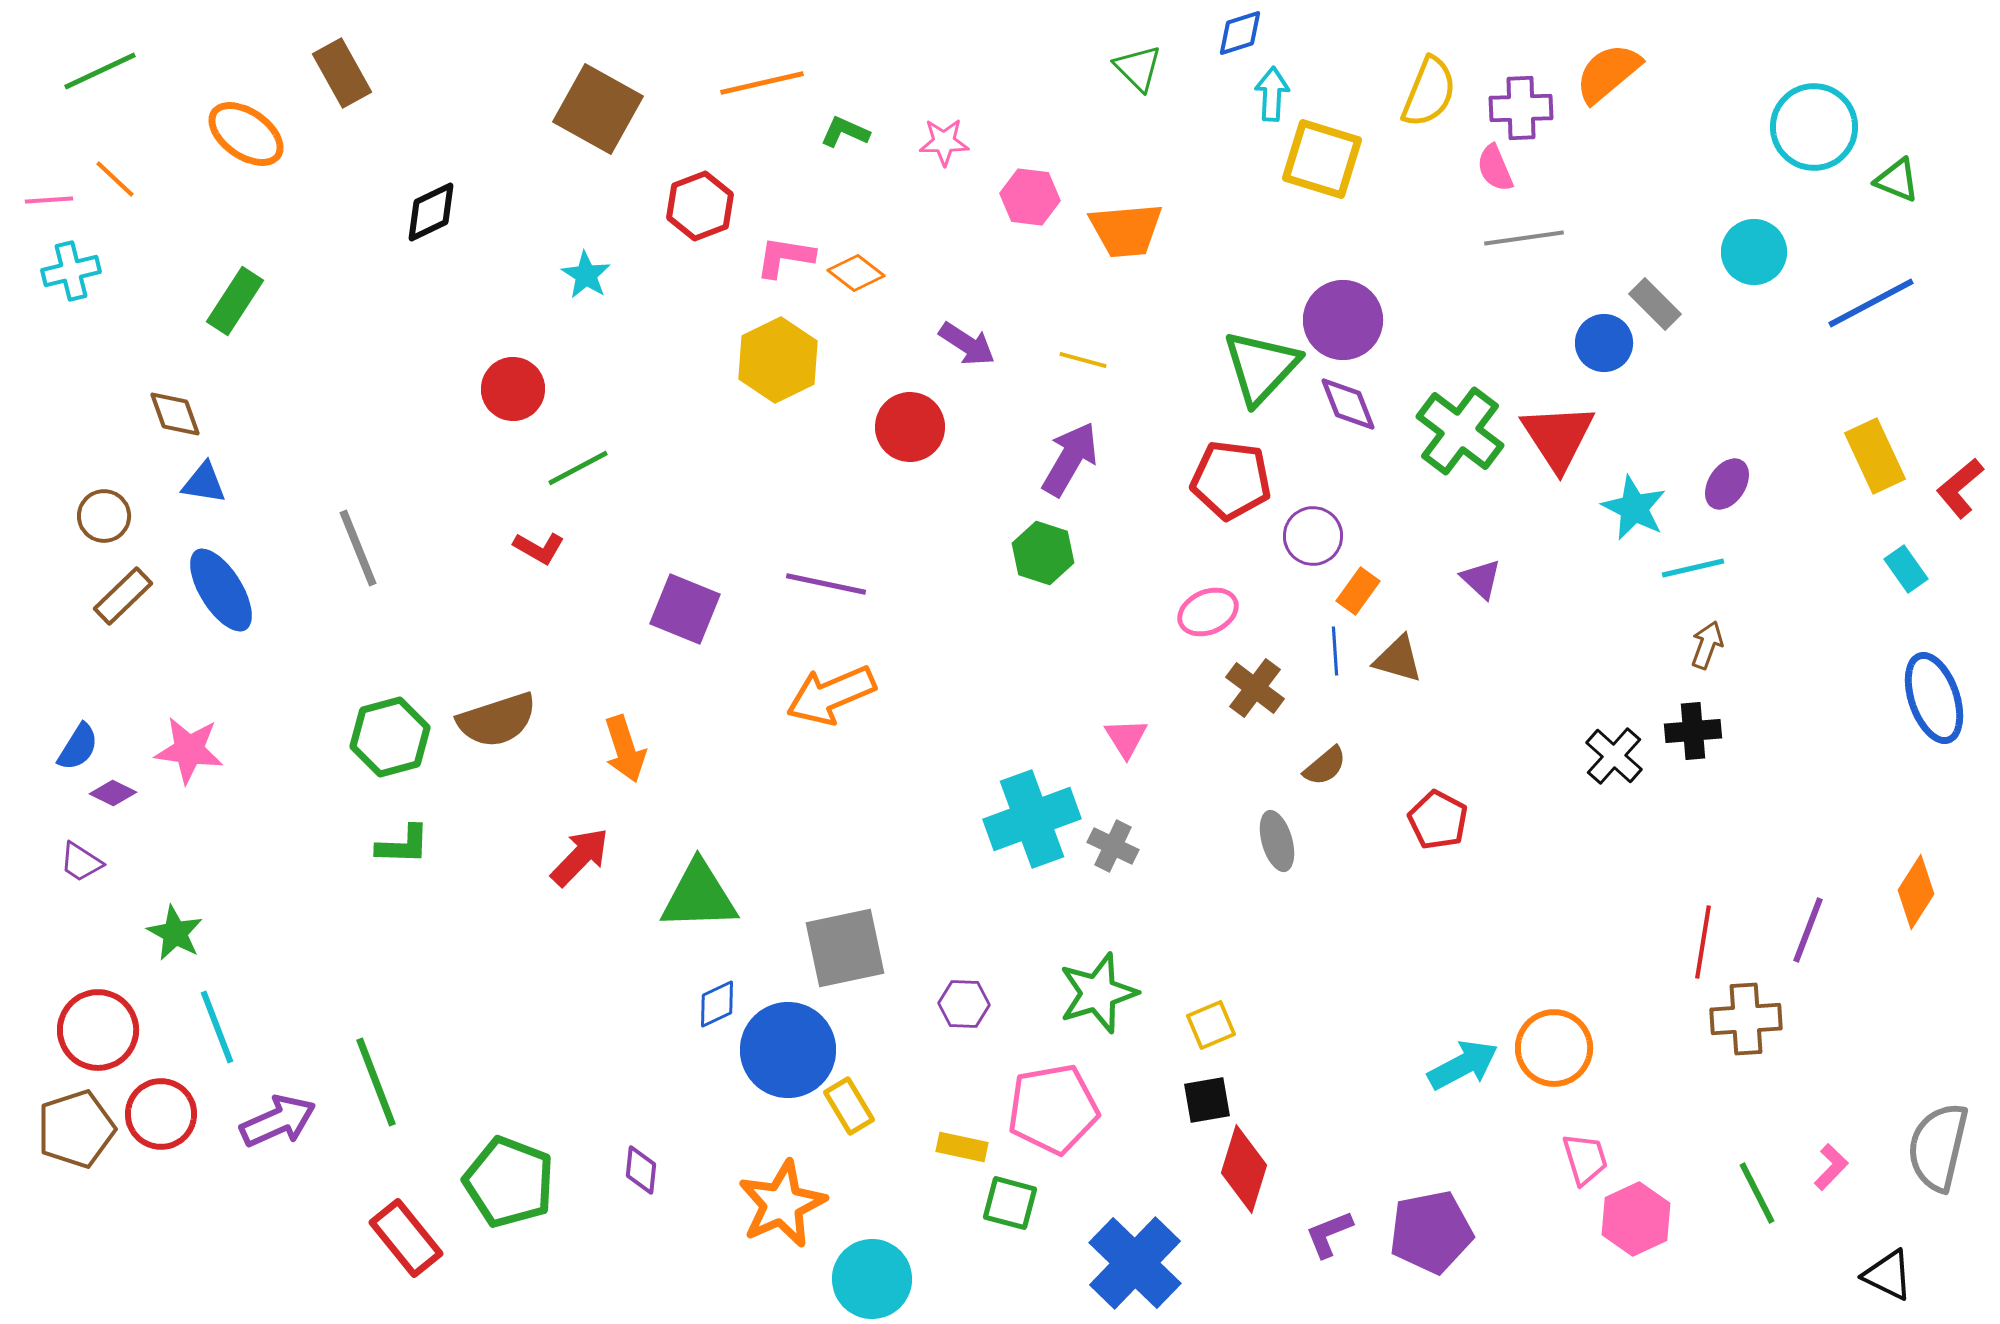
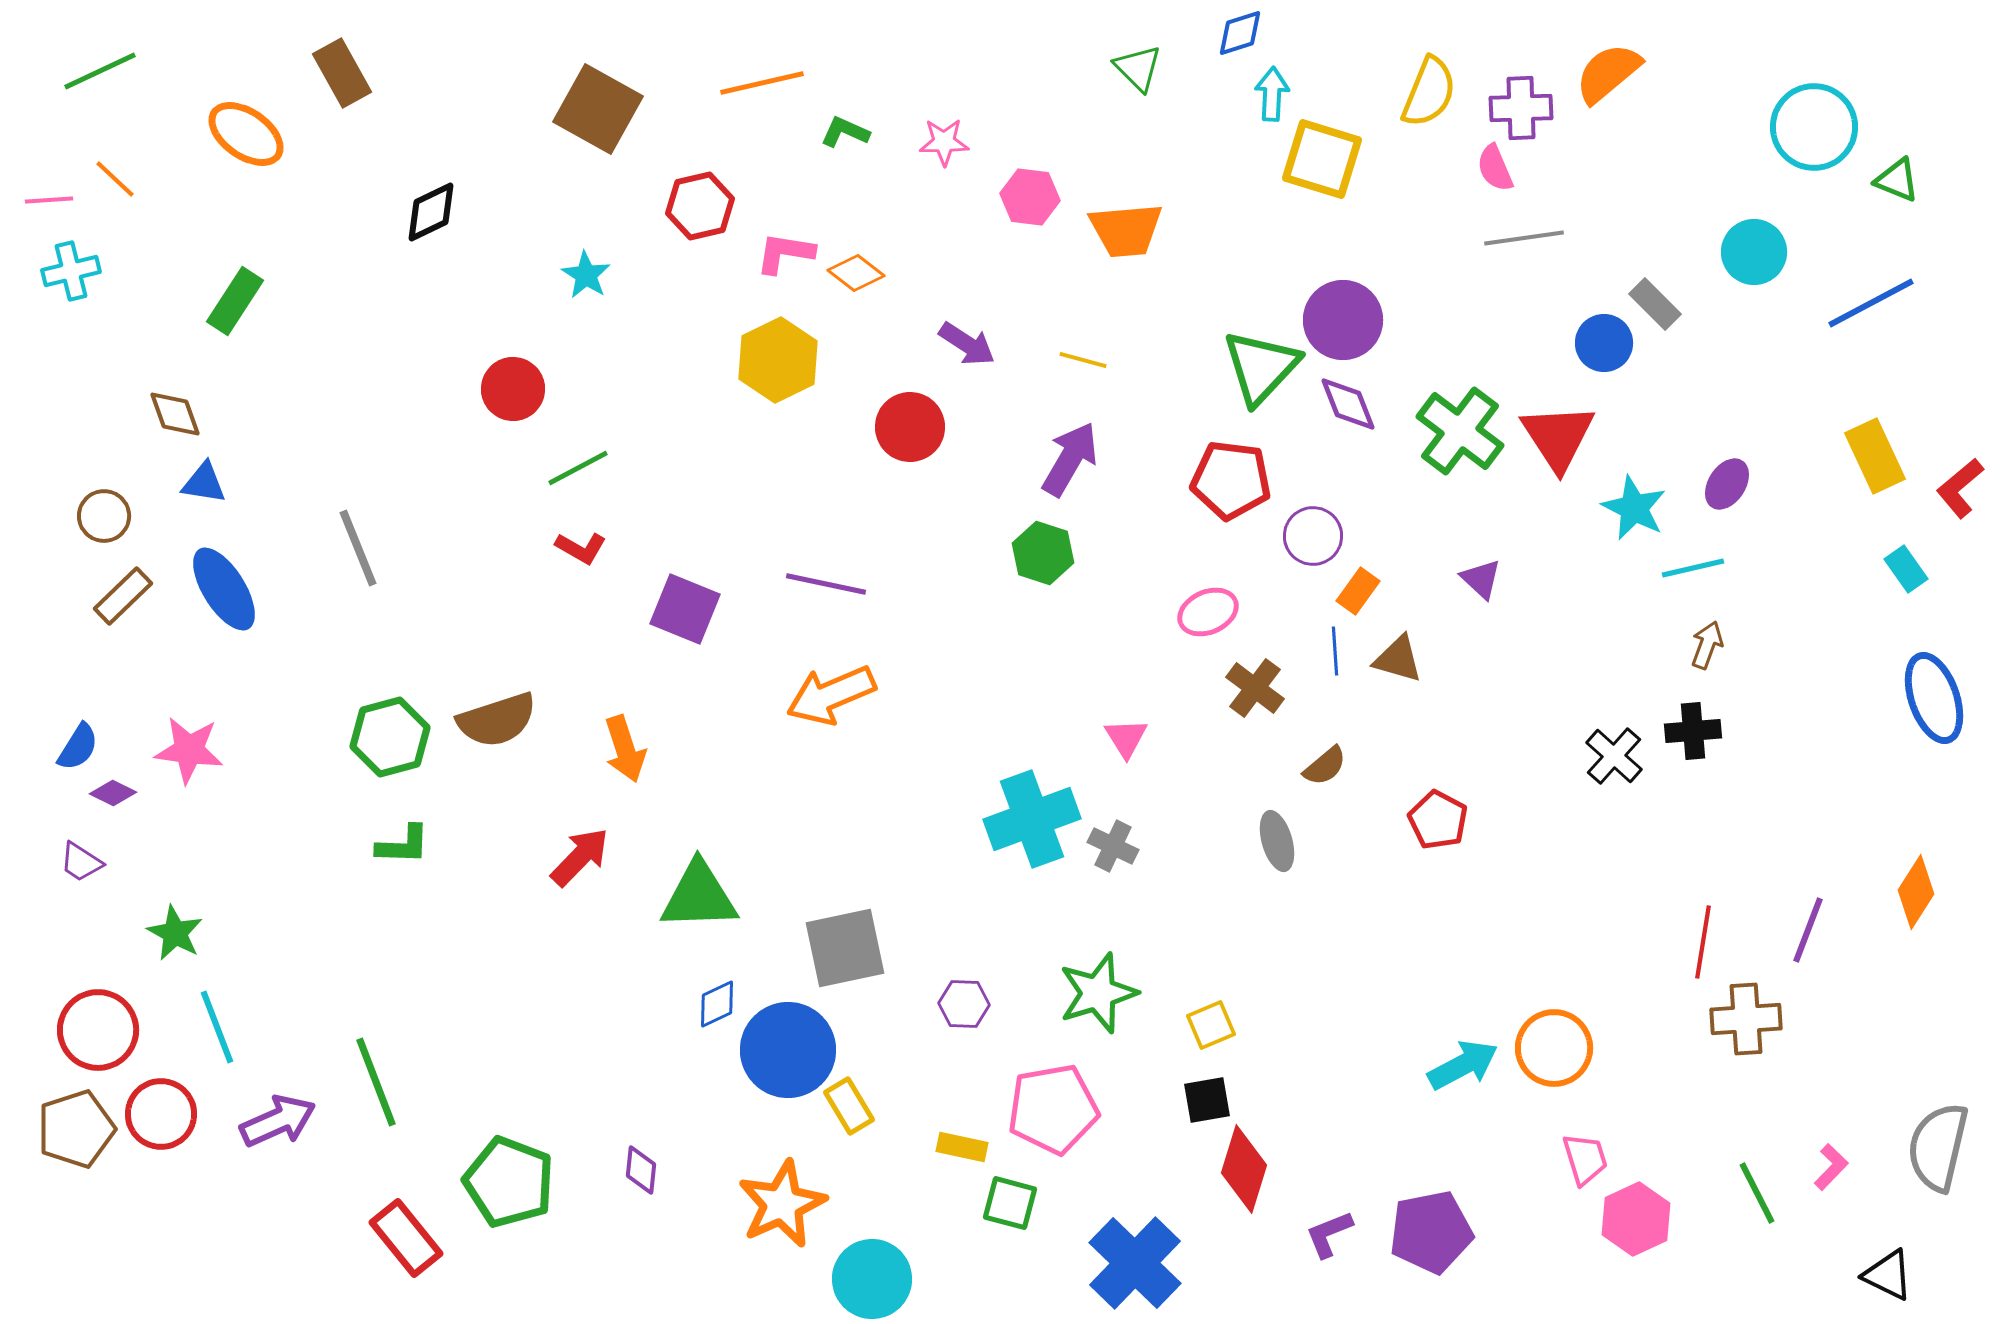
red hexagon at (700, 206): rotated 8 degrees clockwise
pink L-shape at (785, 257): moved 4 px up
red L-shape at (539, 548): moved 42 px right
blue ellipse at (221, 590): moved 3 px right, 1 px up
